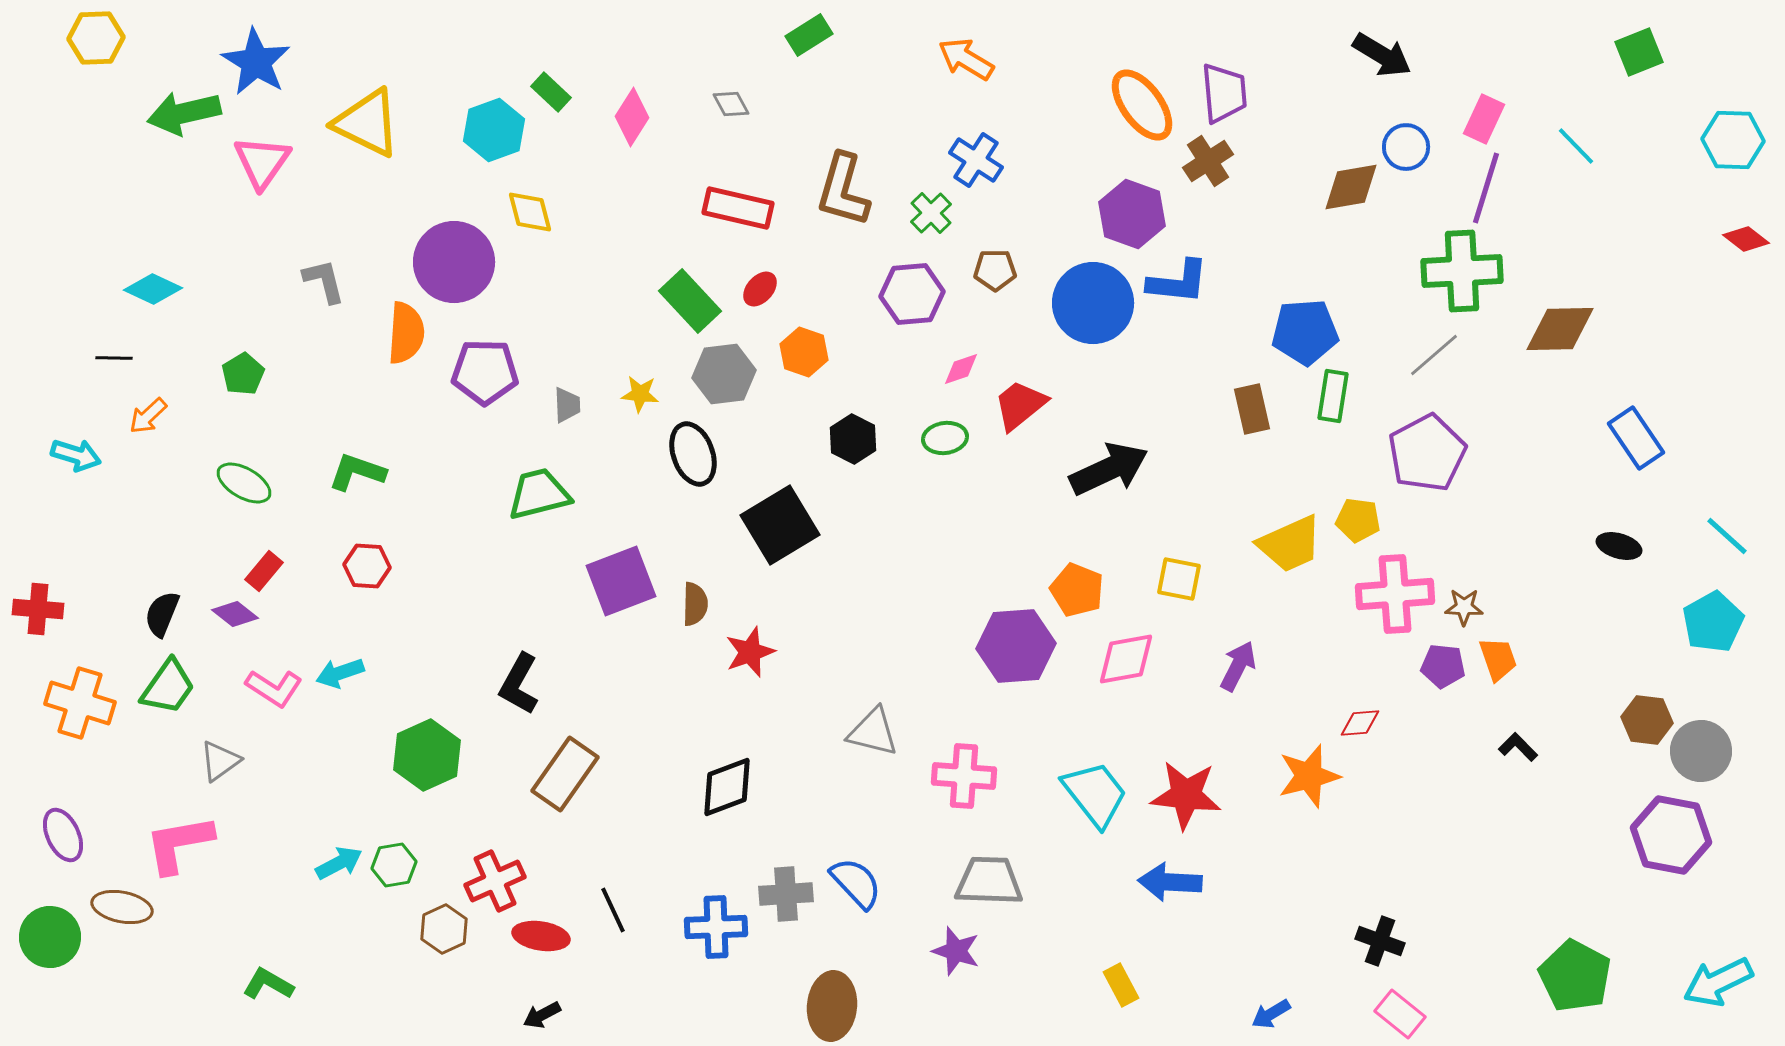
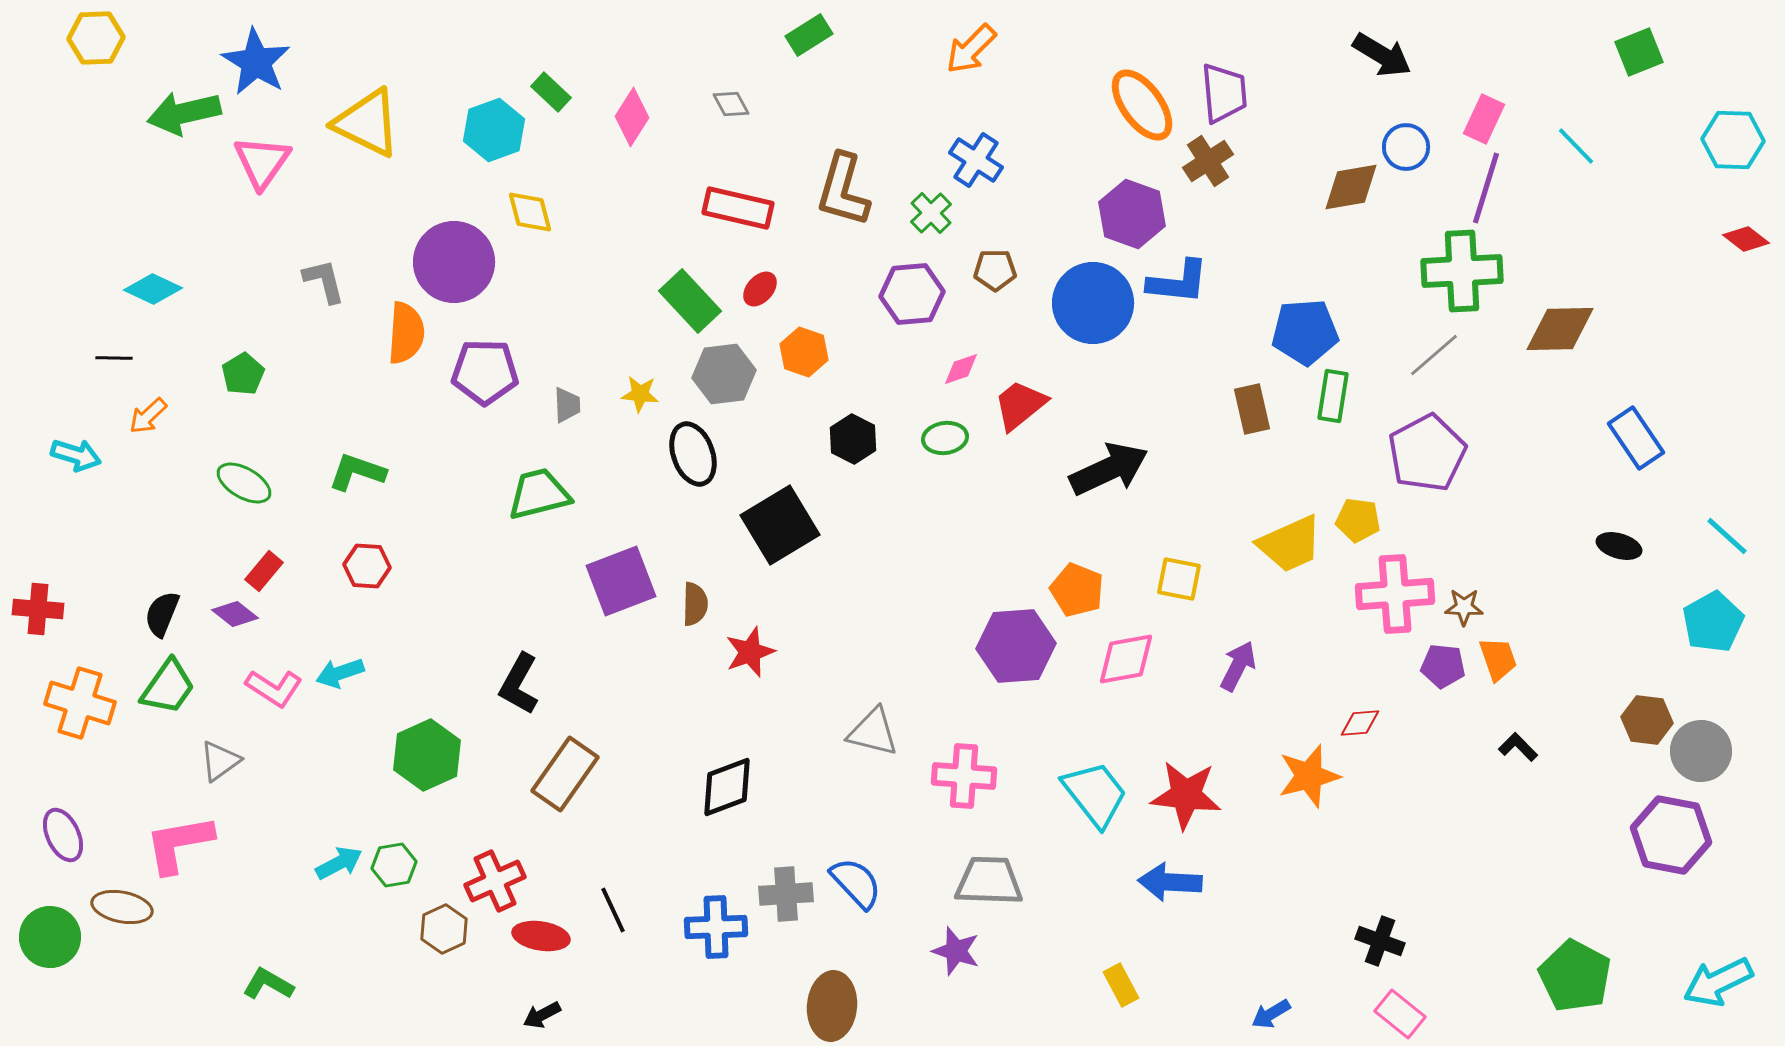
orange arrow at (966, 59): moved 5 px right, 10 px up; rotated 76 degrees counterclockwise
